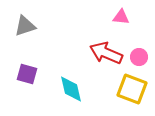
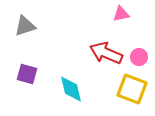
pink triangle: moved 3 px up; rotated 18 degrees counterclockwise
